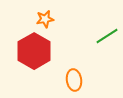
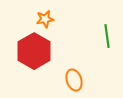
green line: rotated 65 degrees counterclockwise
orange ellipse: rotated 10 degrees counterclockwise
